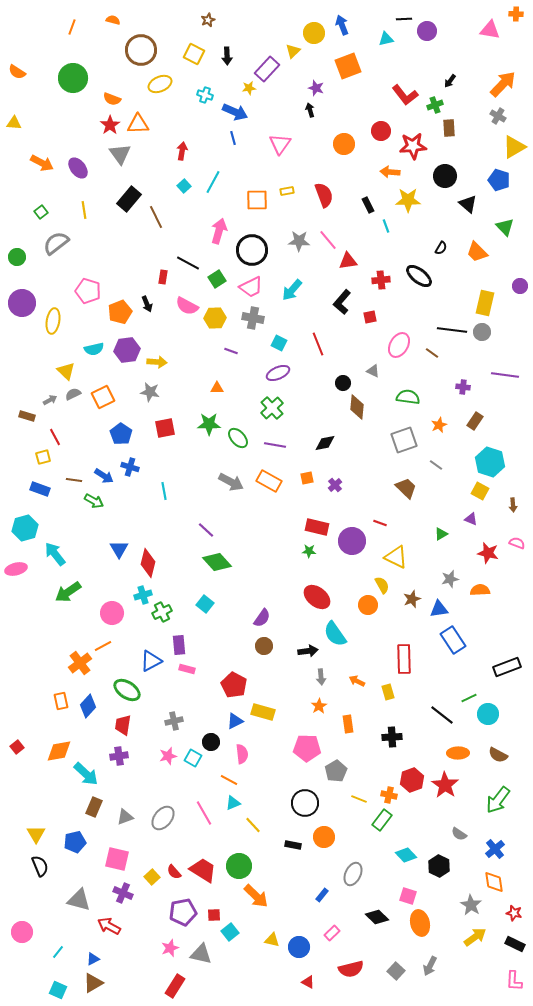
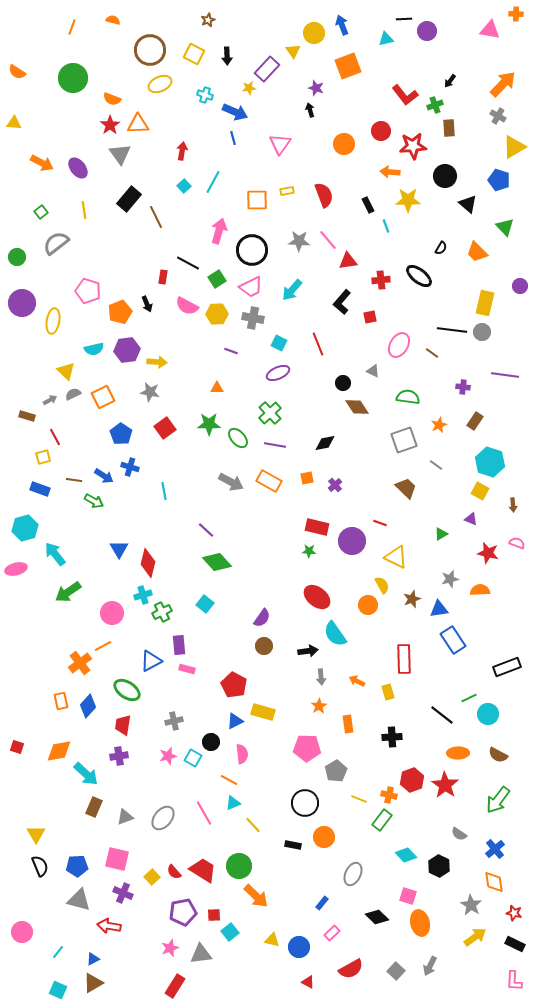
brown circle at (141, 50): moved 9 px right
yellow triangle at (293, 51): rotated 21 degrees counterclockwise
yellow hexagon at (215, 318): moved 2 px right, 4 px up
brown diamond at (357, 407): rotated 40 degrees counterclockwise
green cross at (272, 408): moved 2 px left, 5 px down
red square at (165, 428): rotated 25 degrees counterclockwise
red square at (17, 747): rotated 32 degrees counterclockwise
blue pentagon at (75, 842): moved 2 px right, 24 px down; rotated 10 degrees clockwise
blue rectangle at (322, 895): moved 8 px down
red arrow at (109, 926): rotated 20 degrees counterclockwise
gray triangle at (201, 954): rotated 20 degrees counterclockwise
red semicircle at (351, 969): rotated 15 degrees counterclockwise
